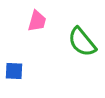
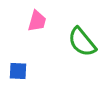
blue square: moved 4 px right
